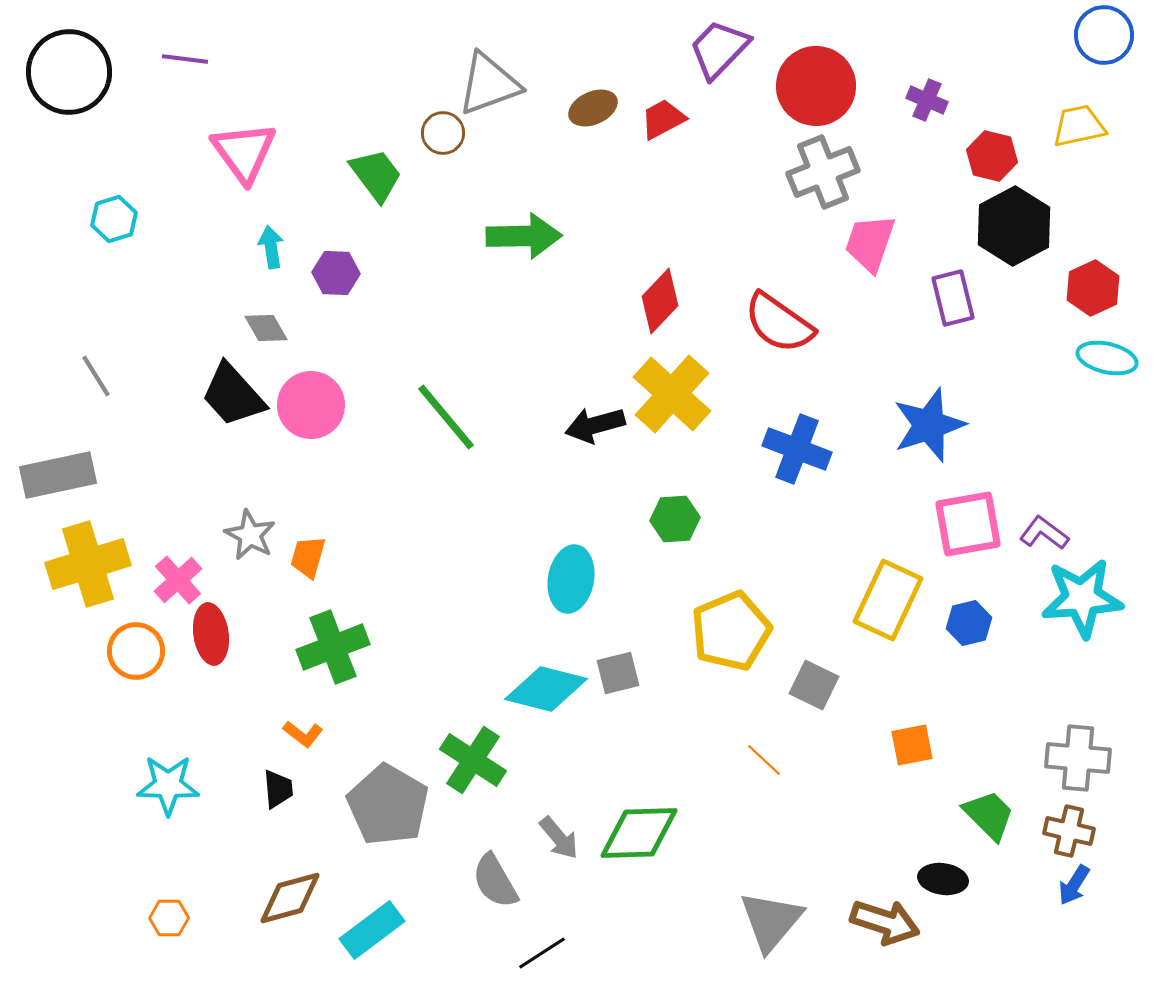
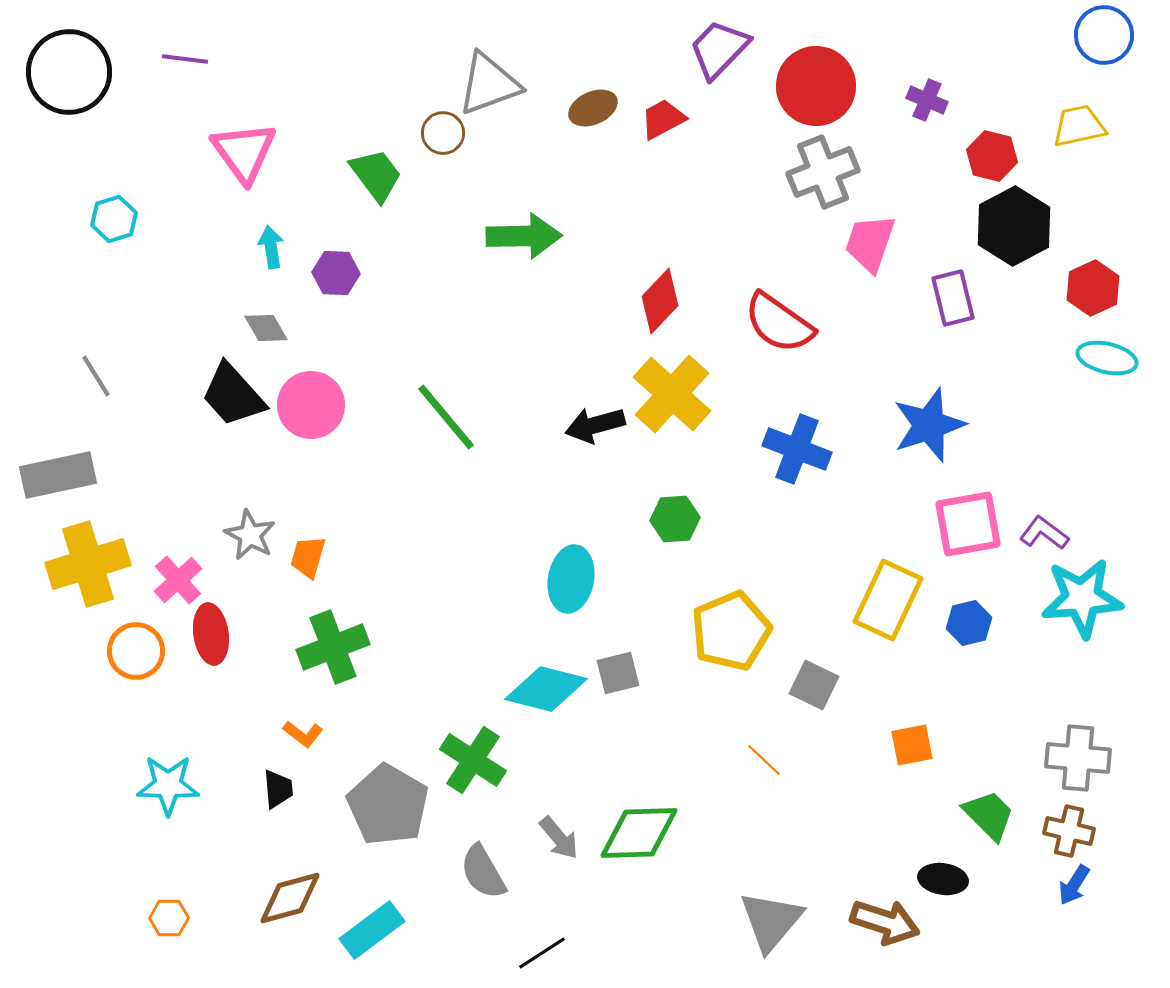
gray semicircle at (495, 881): moved 12 px left, 9 px up
